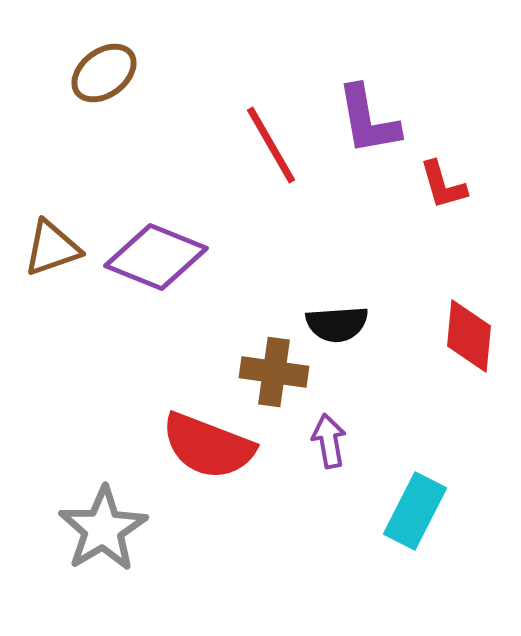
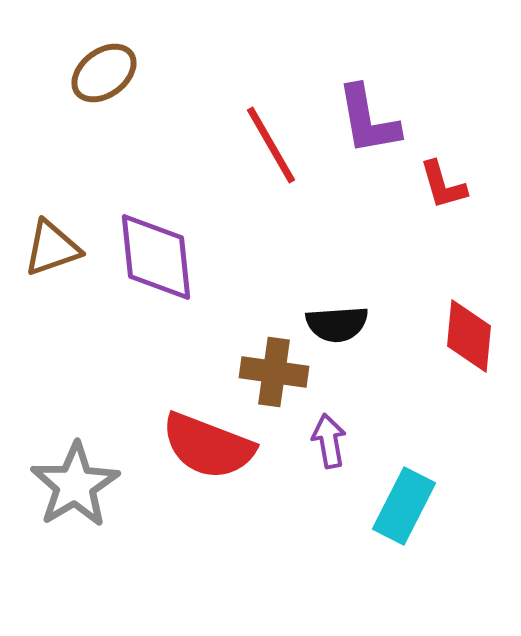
purple diamond: rotated 62 degrees clockwise
cyan rectangle: moved 11 px left, 5 px up
gray star: moved 28 px left, 44 px up
